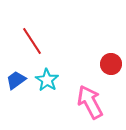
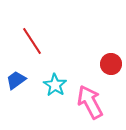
cyan star: moved 8 px right, 5 px down
